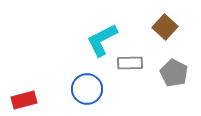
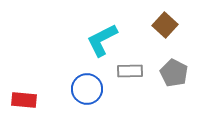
brown square: moved 2 px up
gray rectangle: moved 8 px down
red rectangle: rotated 20 degrees clockwise
